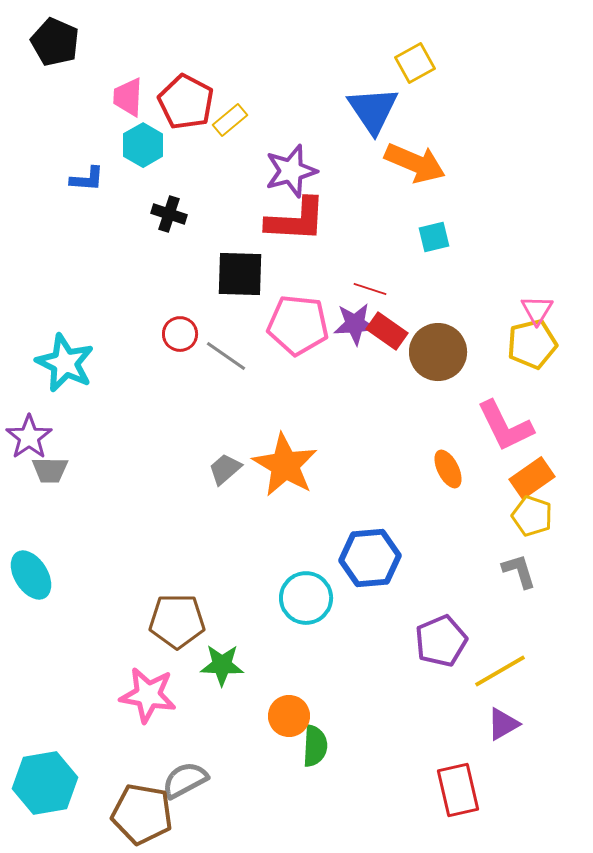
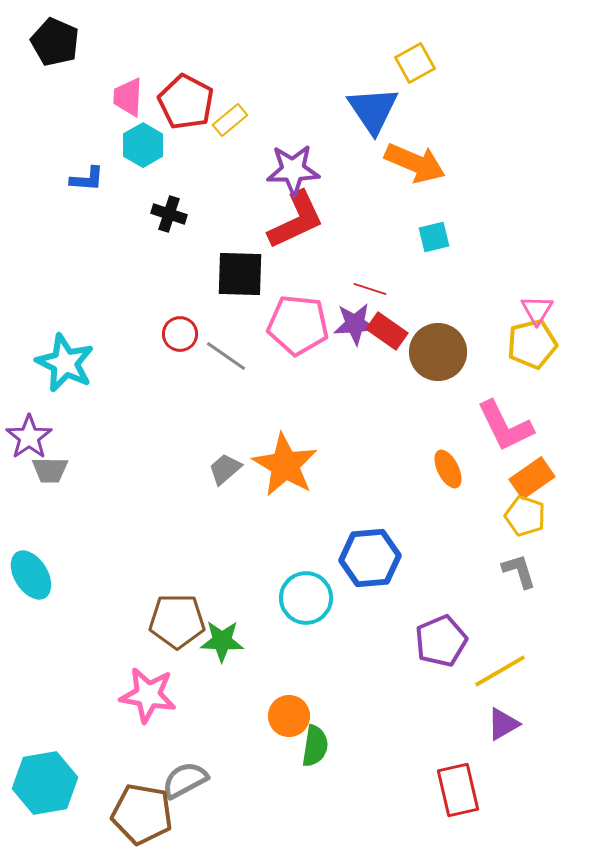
purple star at (291, 171): moved 2 px right, 1 px up; rotated 14 degrees clockwise
red L-shape at (296, 220): rotated 28 degrees counterclockwise
yellow pentagon at (532, 516): moved 7 px left
green star at (222, 665): moved 24 px up
green semicircle at (315, 746): rotated 6 degrees clockwise
